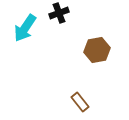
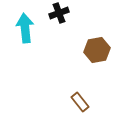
cyan arrow: rotated 140 degrees clockwise
